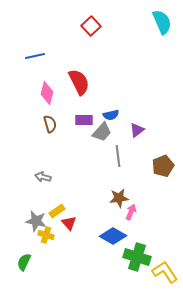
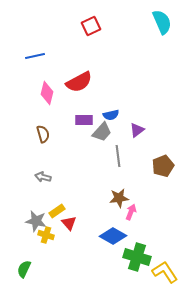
red square: rotated 18 degrees clockwise
red semicircle: rotated 88 degrees clockwise
brown semicircle: moved 7 px left, 10 px down
green semicircle: moved 7 px down
